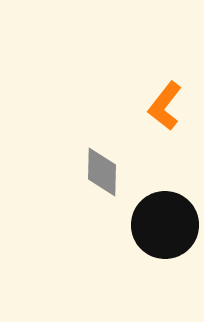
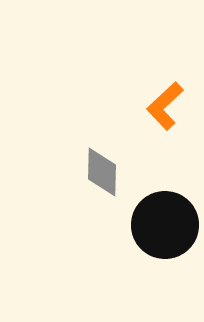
orange L-shape: rotated 9 degrees clockwise
